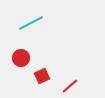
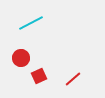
red square: moved 3 px left
red line: moved 3 px right, 7 px up
